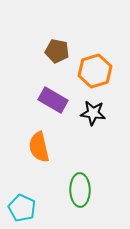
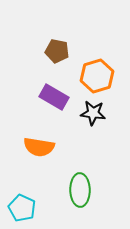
orange hexagon: moved 2 px right, 5 px down
purple rectangle: moved 1 px right, 3 px up
orange semicircle: rotated 68 degrees counterclockwise
